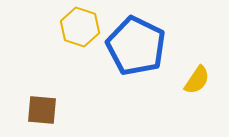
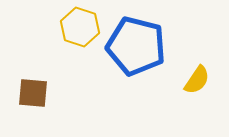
blue pentagon: rotated 12 degrees counterclockwise
brown square: moved 9 px left, 17 px up
